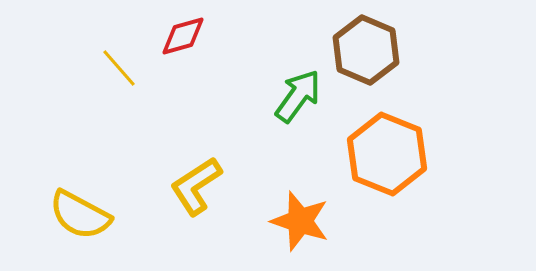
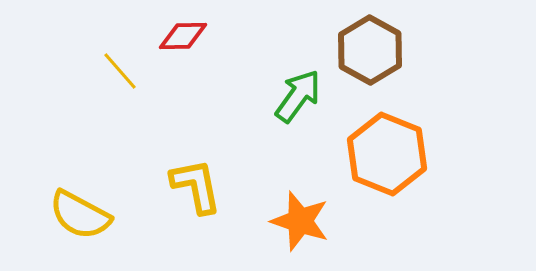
red diamond: rotated 15 degrees clockwise
brown hexagon: moved 4 px right; rotated 6 degrees clockwise
yellow line: moved 1 px right, 3 px down
yellow L-shape: rotated 112 degrees clockwise
